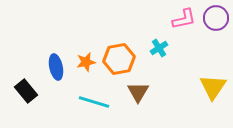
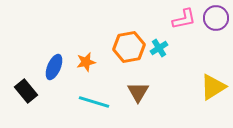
orange hexagon: moved 10 px right, 12 px up
blue ellipse: moved 2 px left; rotated 35 degrees clockwise
yellow triangle: rotated 24 degrees clockwise
